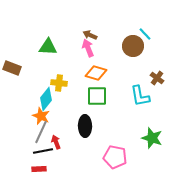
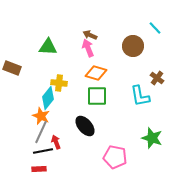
cyan line: moved 10 px right, 6 px up
cyan diamond: moved 2 px right, 1 px up
black ellipse: rotated 40 degrees counterclockwise
